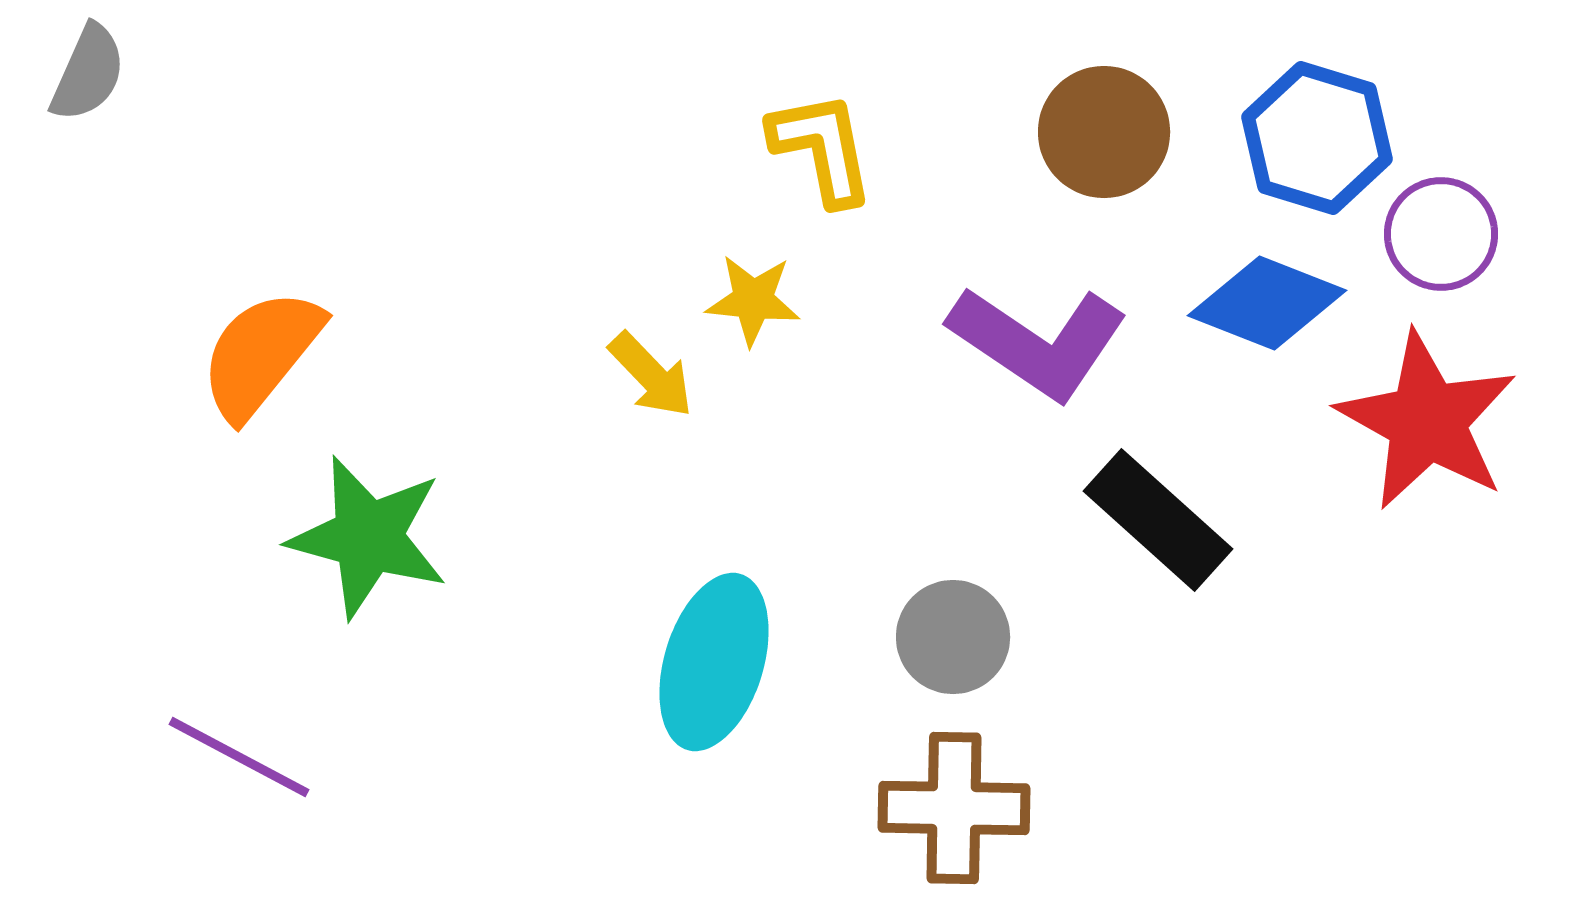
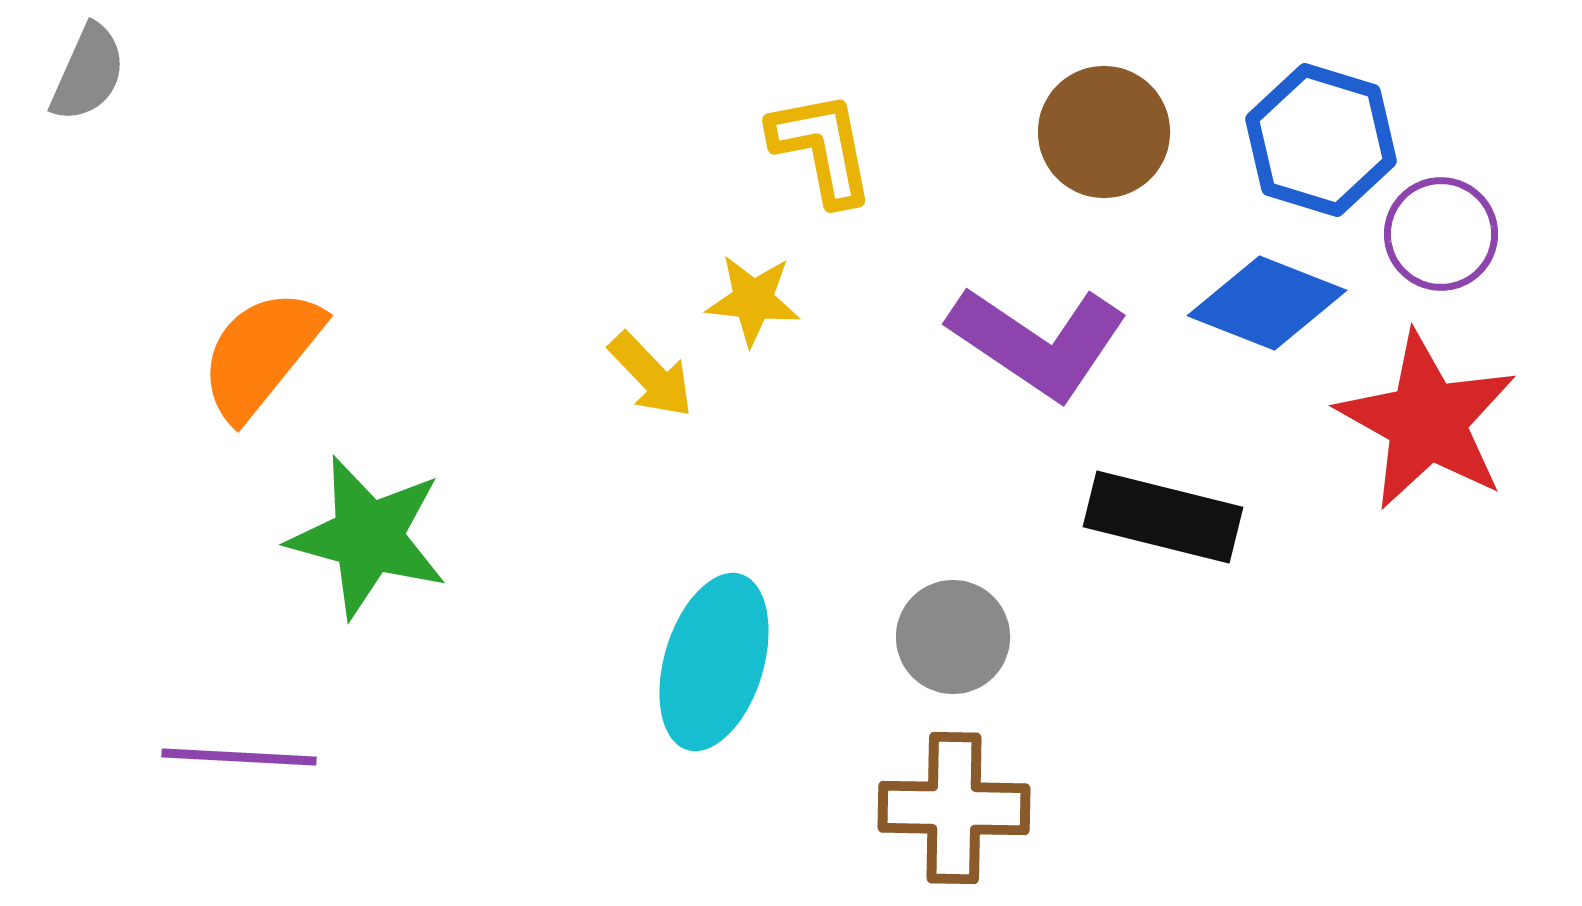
blue hexagon: moved 4 px right, 2 px down
black rectangle: moved 5 px right, 3 px up; rotated 28 degrees counterclockwise
purple line: rotated 25 degrees counterclockwise
